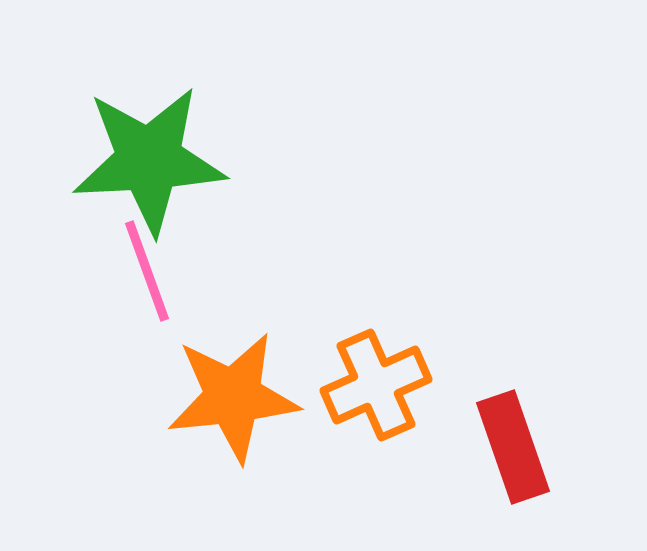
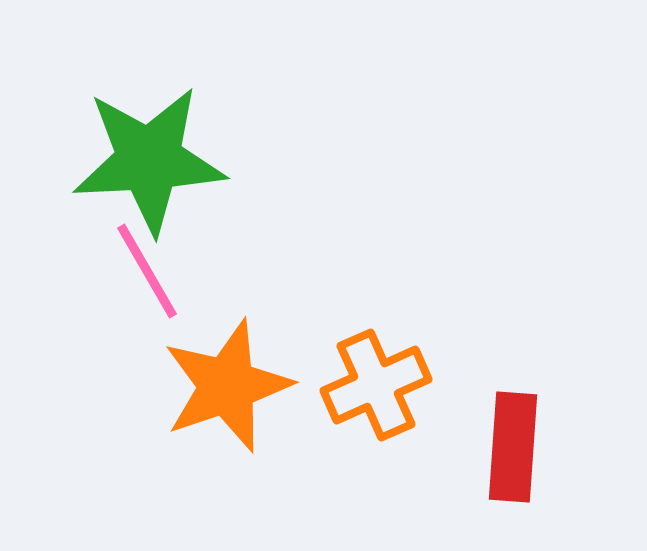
pink line: rotated 10 degrees counterclockwise
orange star: moved 6 px left, 11 px up; rotated 13 degrees counterclockwise
red rectangle: rotated 23 degrees clockwise
